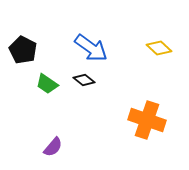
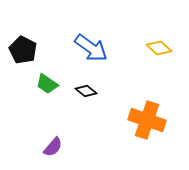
black diamond: moved 2 px right, 11 px down
